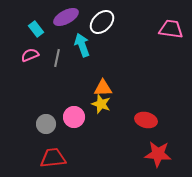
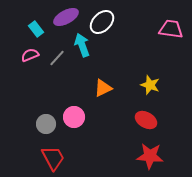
gray line: rotated 30 degrees clockwise
orange triangle: rotated 24 degrees counterclockwise
yellow star: moved 49 px right, 19 px up
red ellipse: rotated 15 degrees clockwise
red star: moved 8 px left, 2 px down
red trapezoid: rotated 68 degrees clockwise
